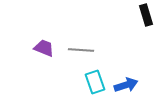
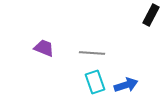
black rectangle: moved 5 px right; rotated 45 degrees clockwise
gray line: moved 11 px right, 3 px down
